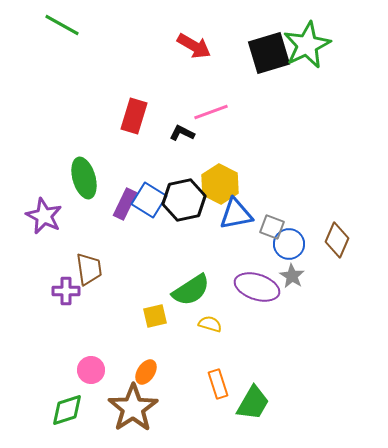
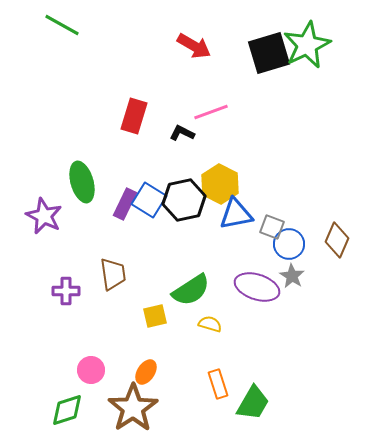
green ellipse: moved 2 px left, 4 px down
brown trapezoid: moved 24 px right, 5 px down
